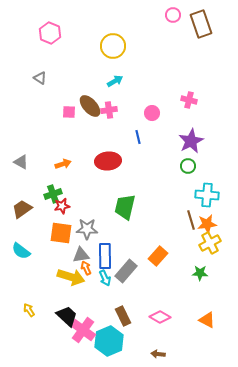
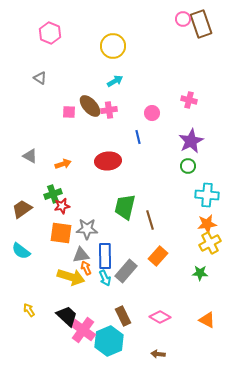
pink circle at (173, 15): moved 10 px right, 4 px down
gray triangle at (21, 162): moved 9 px right, 6 px up
brown line at (191, 220): moved 41 px left
